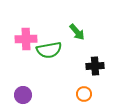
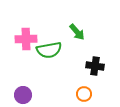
black cross: rotated 12 degrees clockwise
